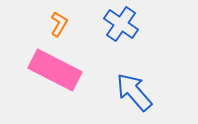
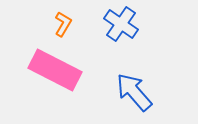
orange L-shape: moved 4 px right
